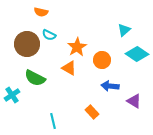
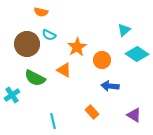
orange triangle: moved 5 px left, 2 px down
purple triangle: moved 14 px down
